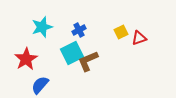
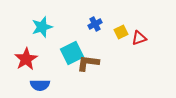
blue cross: moved 16 px right, 6 px up
brown L-shape: moved 2 px down; rotated 30 degrees clockwise
blue semicircle: rotated 132 degrees counterclockwise
